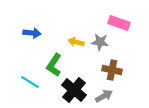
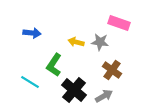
brown cross: rotated 24 degrees clockwise
